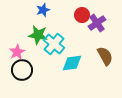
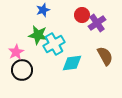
cyan cross: rotated 20 degrees clockwise
pink star: moved 1 px left
